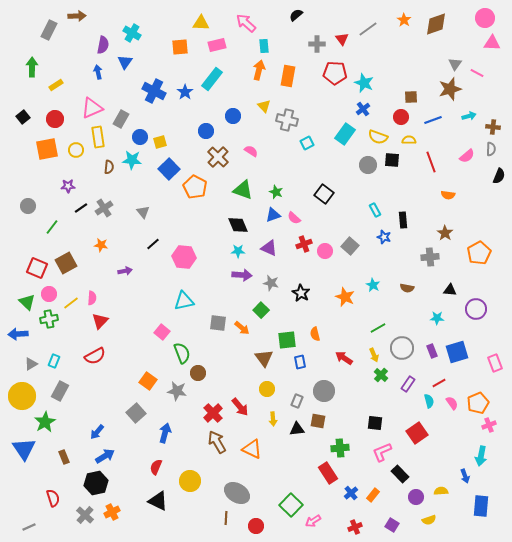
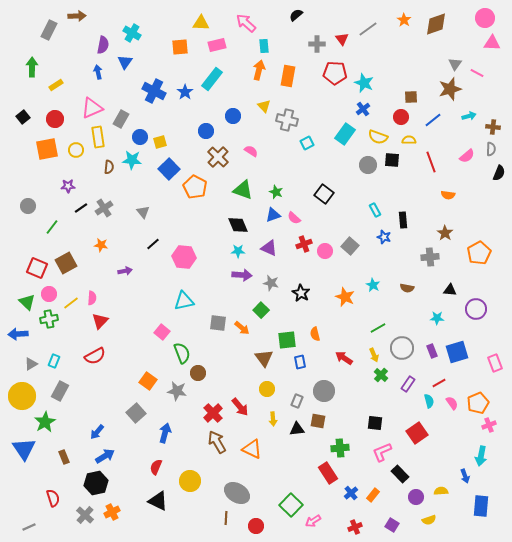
blue line at (433, 120): rotated 18 degrees counterclockwise
black semicircle at (499, 176): moved 3 px up
